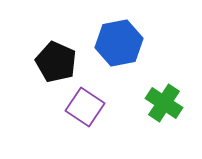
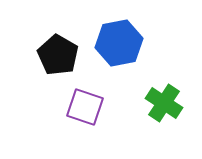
black pentagon: moved 2 px right, 7 px up; rotated 6 degrees clockwise
purple square: rotated 15 degrees counterclockwise
